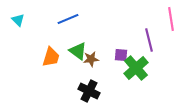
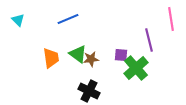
green triangle: moved 3 px down
orange trapezoid: moved 1 px down; rotated 25 degrees counterclockwise
